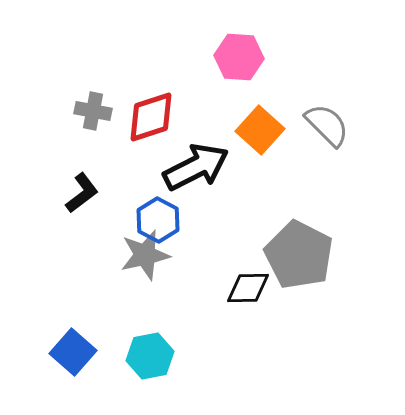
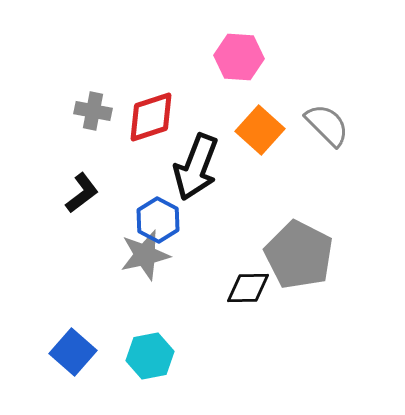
black arrow: rotated 138 degrees clockwise
